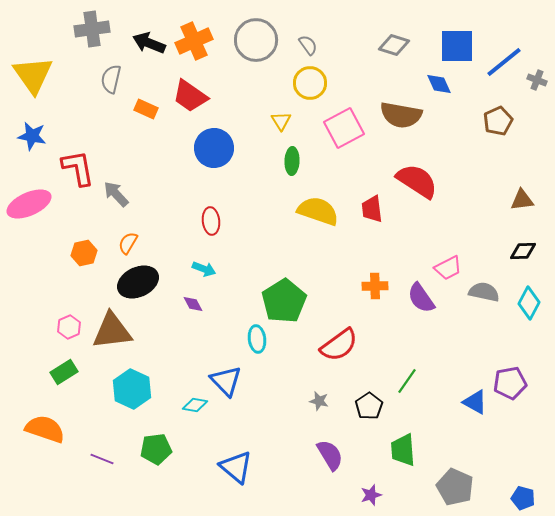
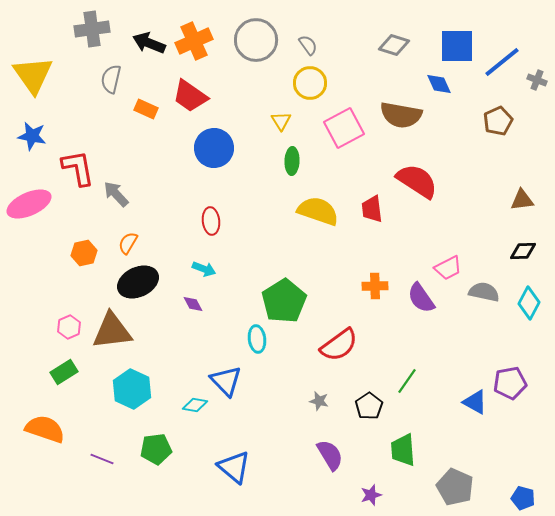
blue line at (504, 62): moved 2 px left
blue triangle at (236, 467): moved 2 px left
